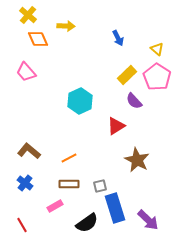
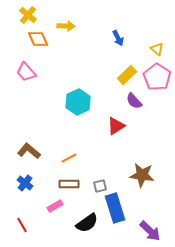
cyan hexagon: moved 2 px left, 1 px down
brown star: moved 5 px right, 15 px down; rotated 20 degrees counterclockwise
purple arrow: moved 2 px right, 11 px down
